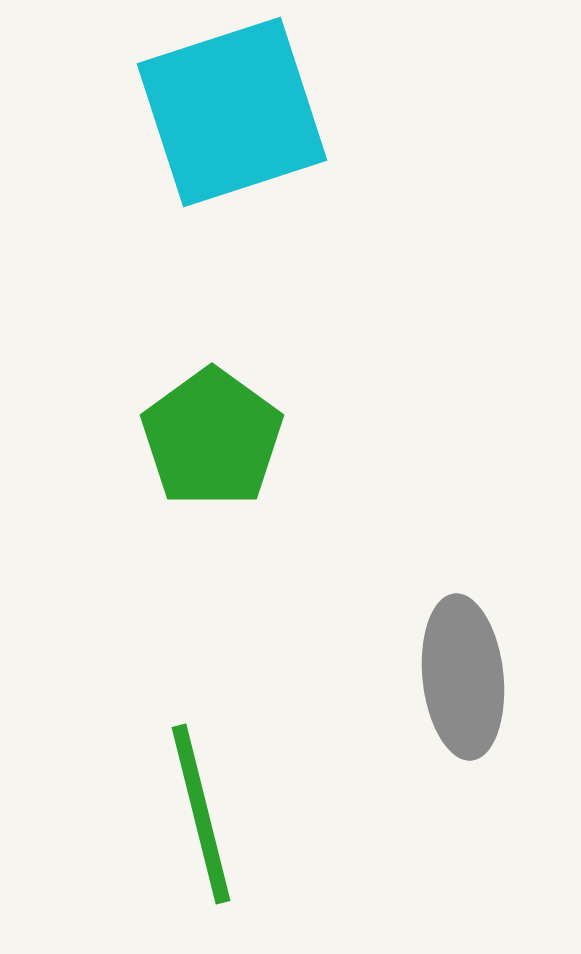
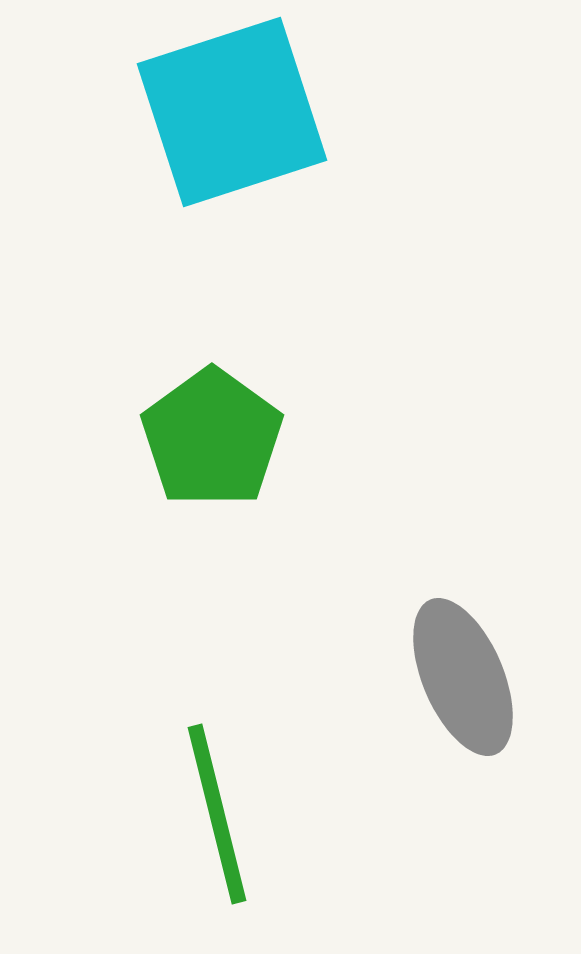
gray ellipse: rotated 17 degrees counterclockwise
green line: moved 16 px right
